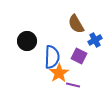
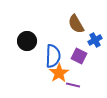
blue semicircle: moved 1 px right, 1 px up
